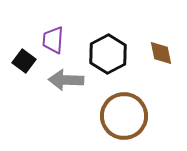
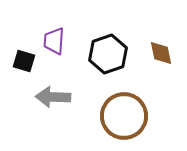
purple trapezoid: moved 1 px right, 1 px down
black hexagon: rotated 9 degrees clockwise
black square: rotated 20 degrees counterclockwise
gray arrow: moved 13 px left, 17 px down
